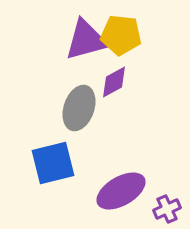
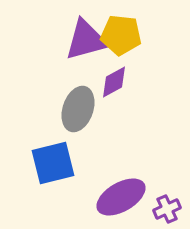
gray ellipse: moved 1 px left, 1 px down
purple ellipse: moved 6 px down
